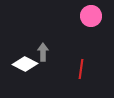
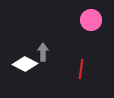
pink circle: moved 4 px down
